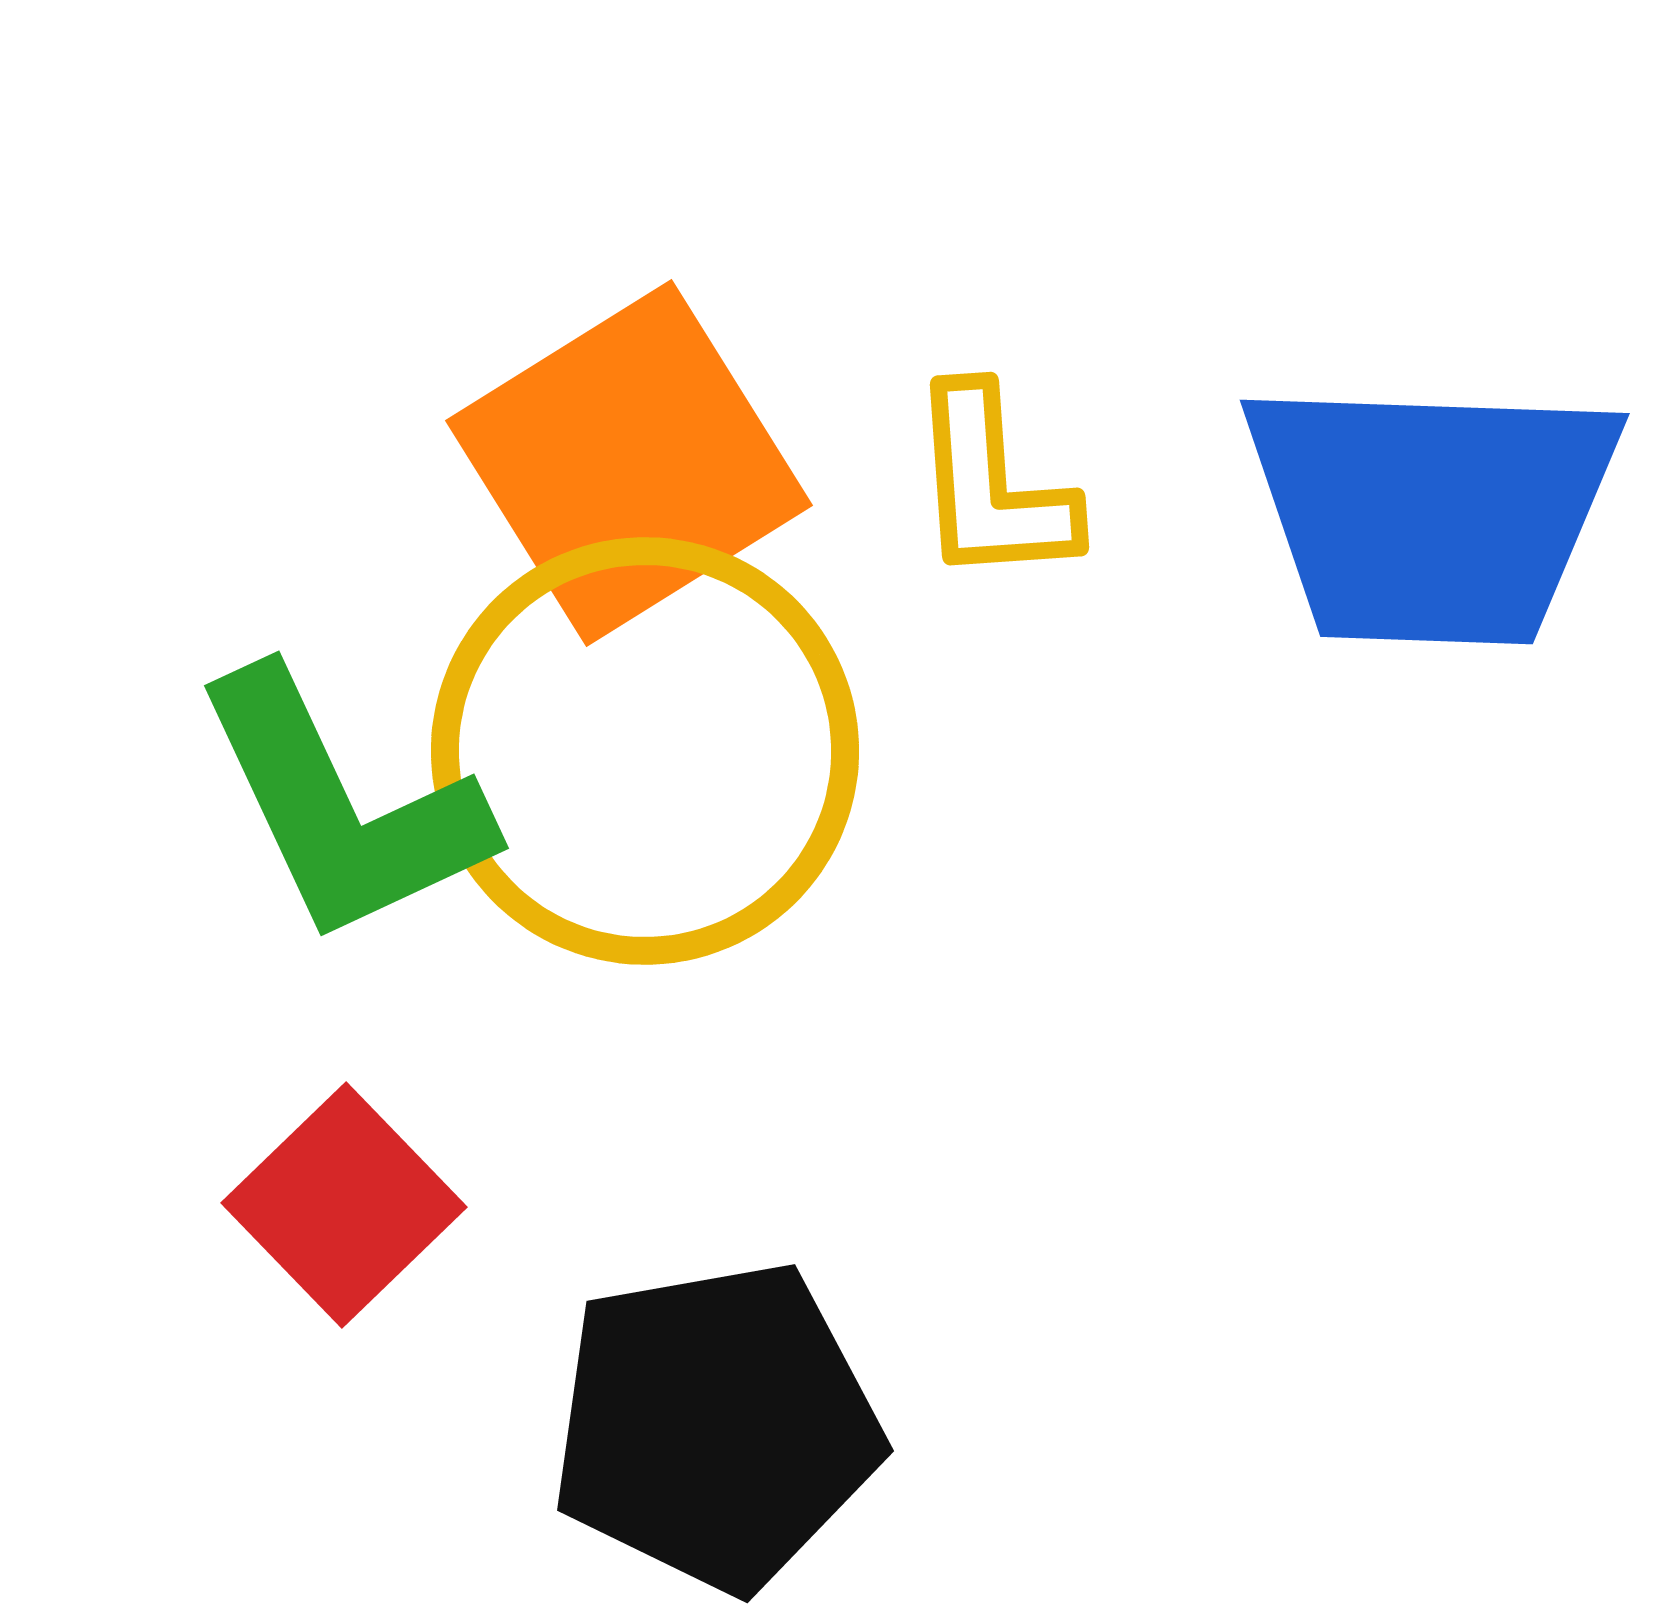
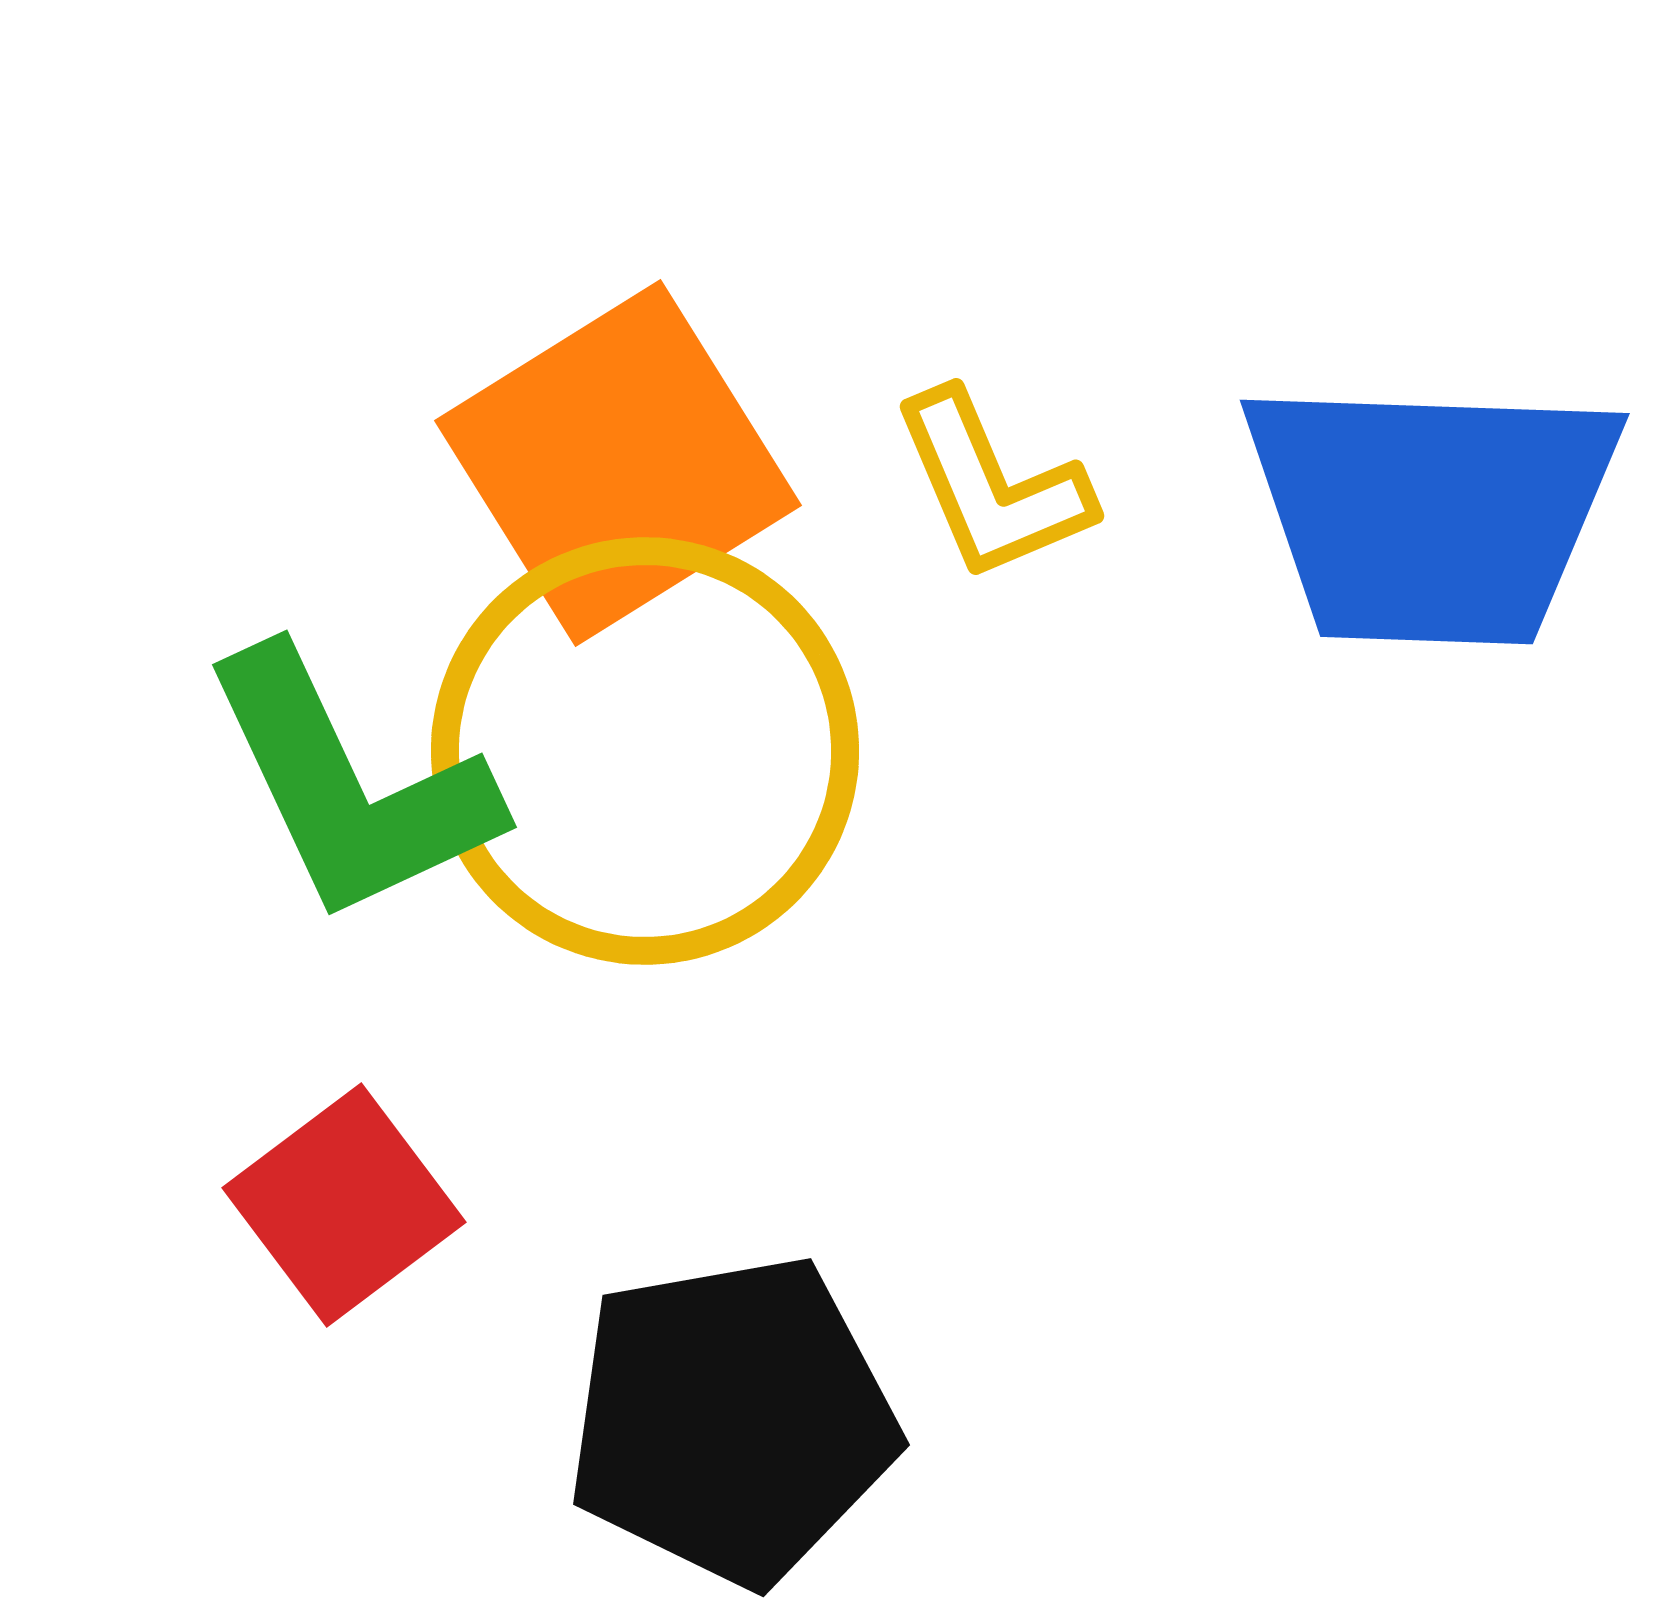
orange square: moved 11 px left
yellow L-shape: rotated 19 degrees counterclockwise
green L-shape: moved 8 px right, 21 px up
red square: rotated 7 degrees clockwise
black pentagon: moved 16 px right, 6 px up
